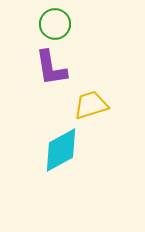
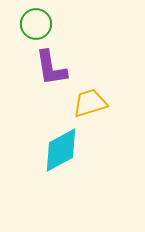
green circle: moved 19 px left
yellow trapezoid: moved 1 px left, 2 px up
